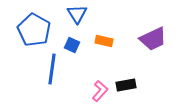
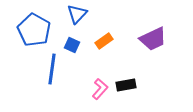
blue triangle: rotated 15 degrees clockwise
orange rectangle: rotated 48 degrees counterclockwise
pink L-shape: moved 2 px up
